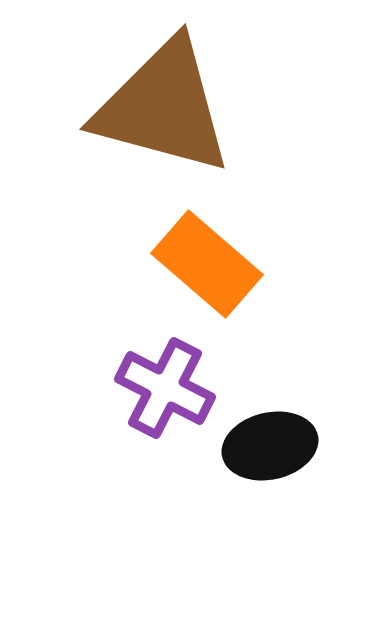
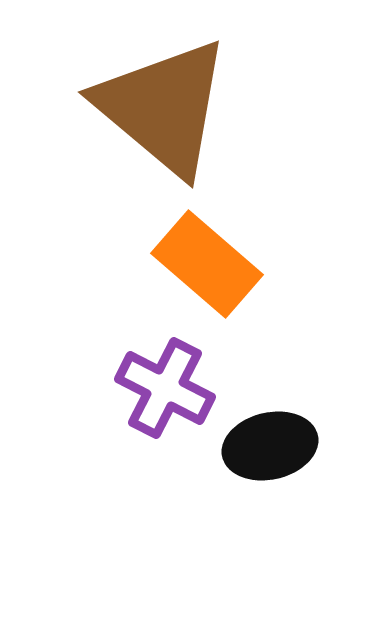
brown triangle: rotated 25 degrees clockwise
